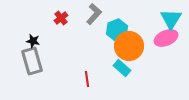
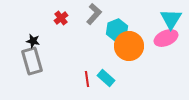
cyan rectangle: moved 16 px left, 10 px down
